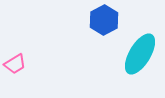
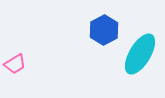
blue hexagon: moved 10 px down
